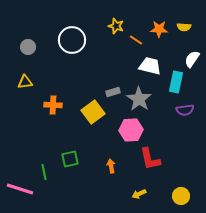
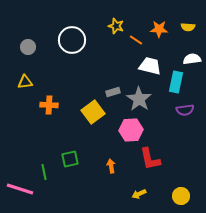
yellow semicircle: moved 4 px right
white semicircle: rotated 48 degrees clockwise
orange cross: moved 4 px left
